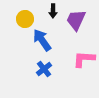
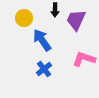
black arrow: moved 2 px right, 1 px up
yellow circle: moved 1 px left, 1 px up
pink L-shape: rotated 15 degrees clockwise
